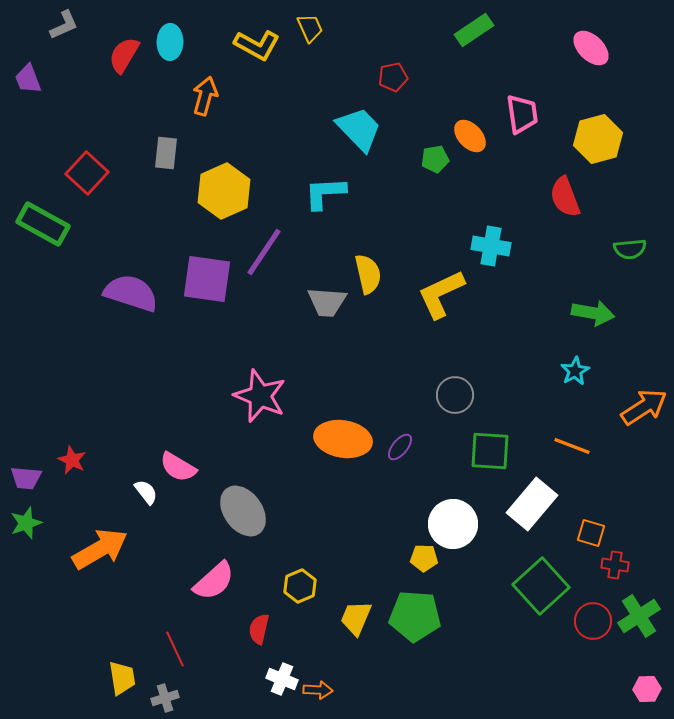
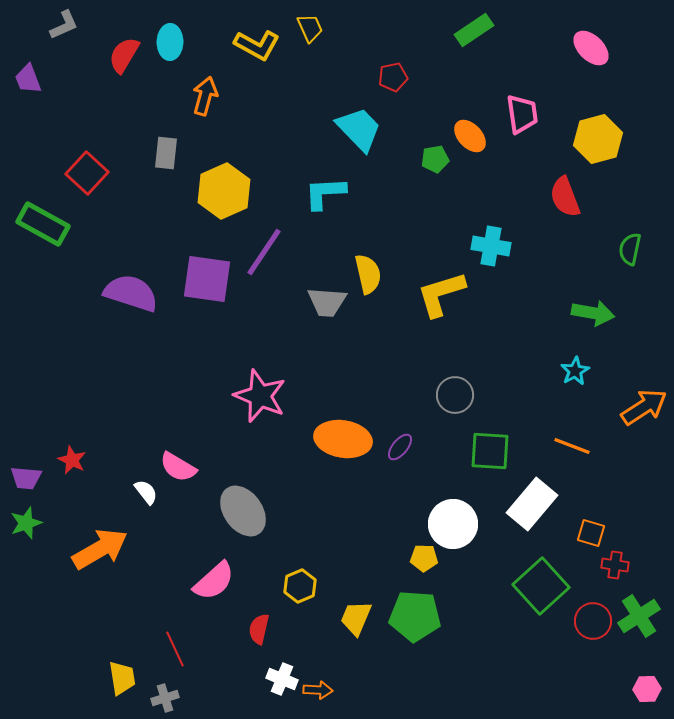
green semicircle at (630, 249): rotated 108 degrees clockwise
yellow L-shape at (441, 294): rotated 8 degrees clockwise
